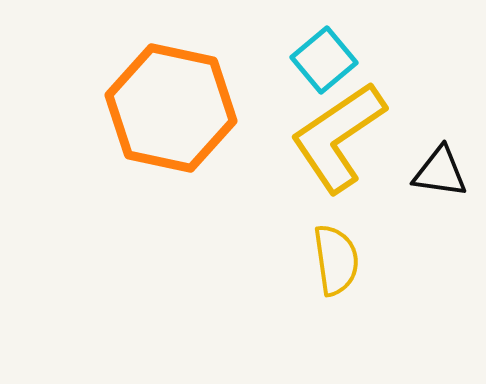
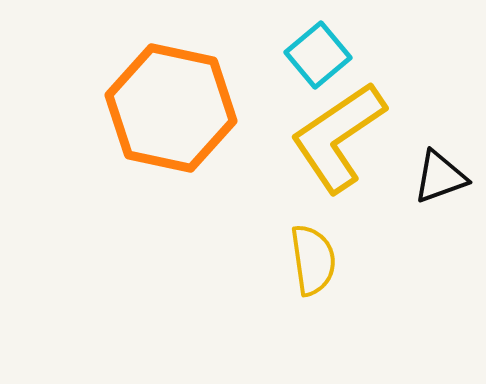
cyan square: moved 6 px left, 5 px up
black triangle: moved 5 px down; rotated 28 degrees counterclockwise
yellow semicircle: moved 23 px left
